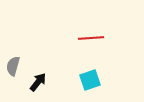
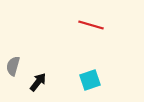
red line: moved 13 px up; rotated 20 degrees clockwise
